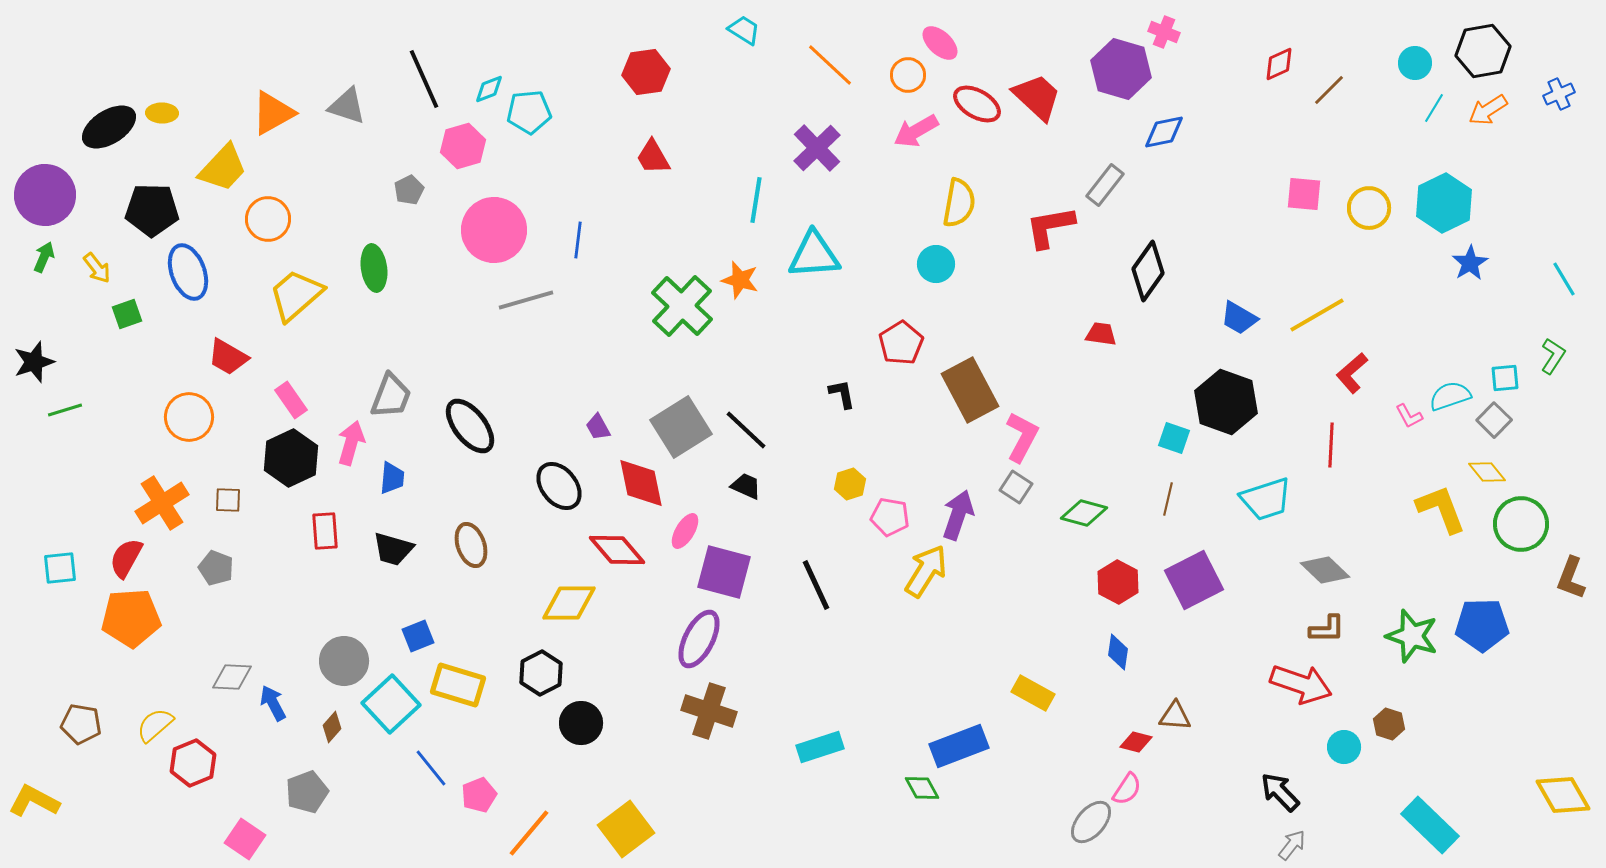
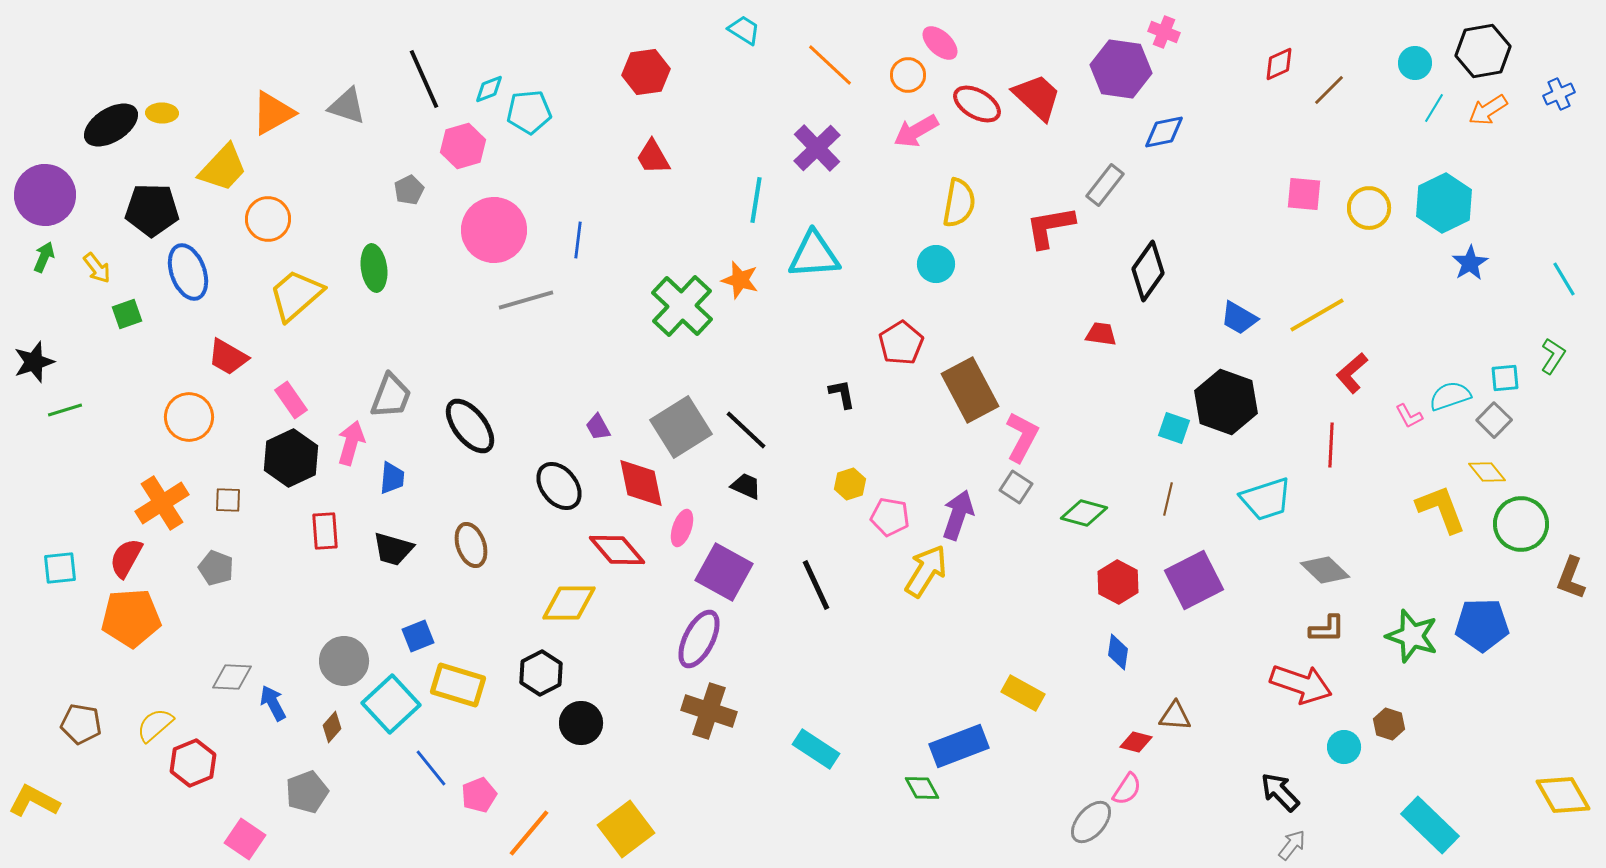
purple hexagon at (1121, 69): rotated 8 degrees counterclockwise
black ellipse at (109, 127): moved 2 px right, 2 px up
cyan square at (1174, 438): moved 10 px up
pink ellipse at (685, 531): moved 3 px left, 3 px up; rotated 12 degrees counterclockwise
purple square at (724, 572): rotated 14 degrees clockwise
yellow rectangle at (1033, 693): moved 10 px left
cyan rectangle at (820, 747): moved 4 px left, 2 px down; rotated 51 degrees clockwise
